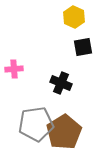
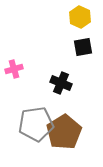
yellow hexagon: moved 6 px right
pink cross: rotated 12 degrees counterclockwise
